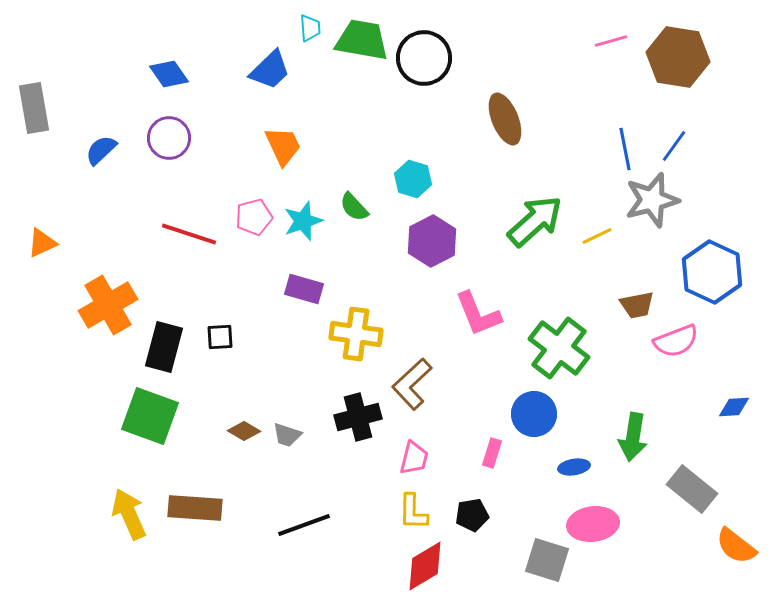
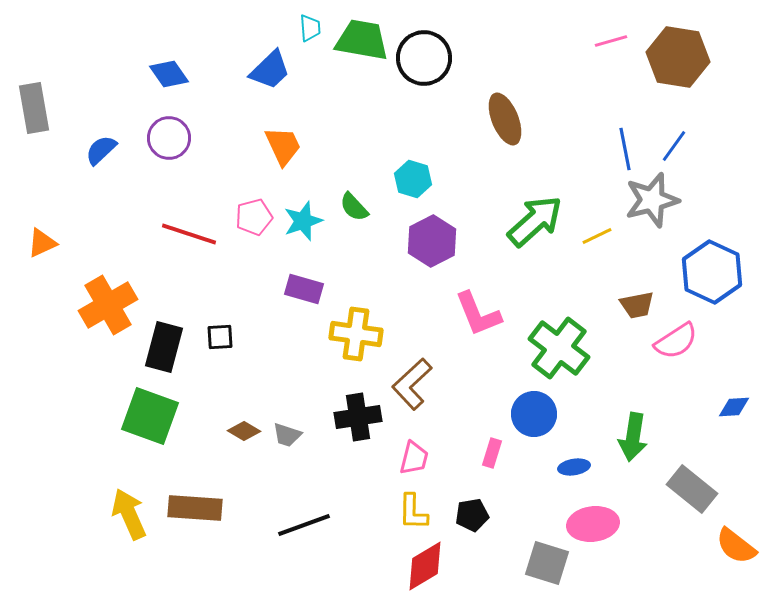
pink semicircle at (676, 341): rotated 12 degrees counterclockwise
black cross at (358, 417): rotated 6 degrees clockwise
gray square at (547, 560): moved 3 px down
